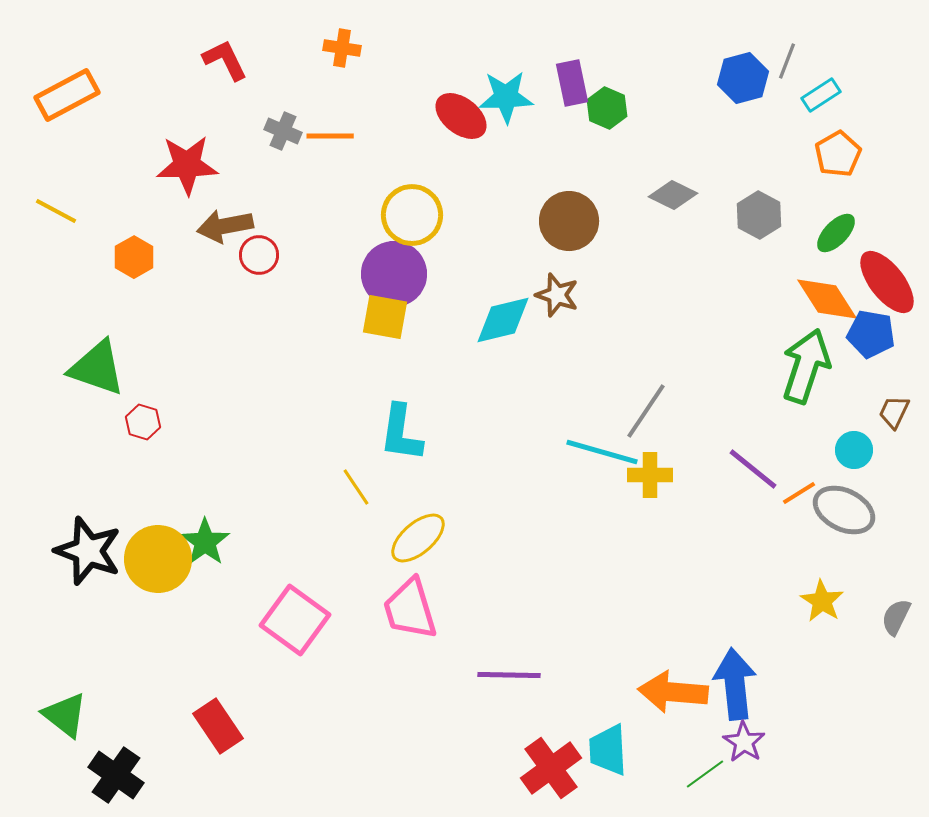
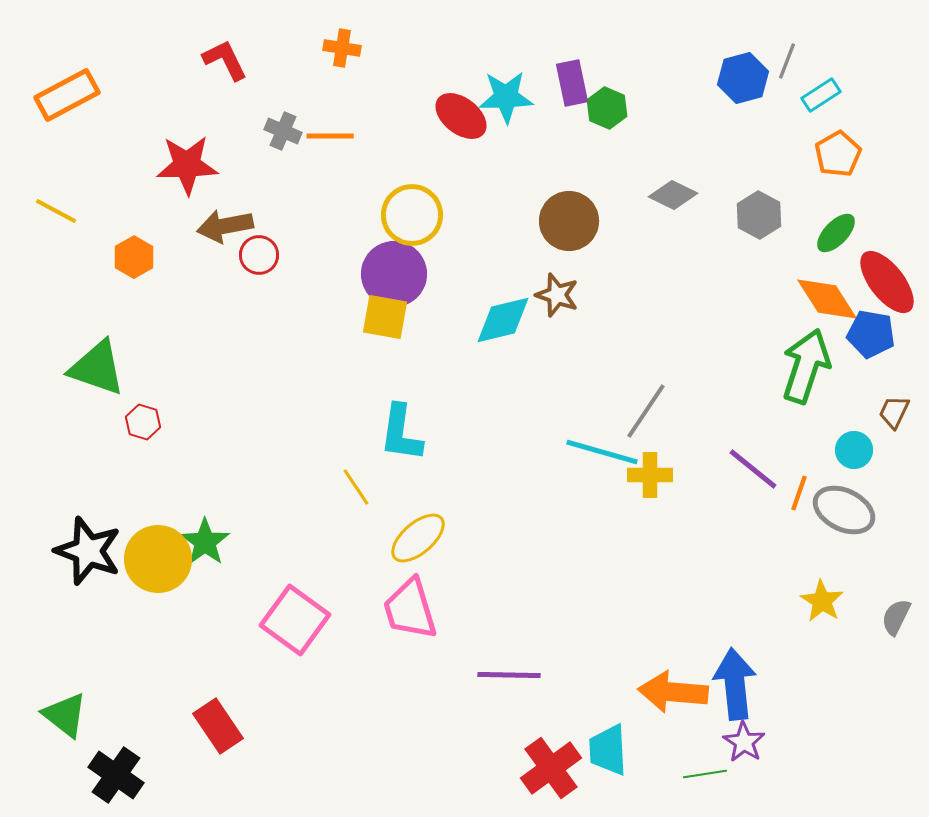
orange line at (799, 493): rotated 39 degrees counterclockwise
green line at (705, 774): rotated 27 degrees clockwise
